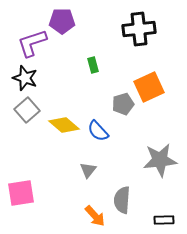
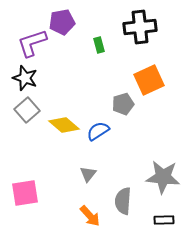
purple pentagon: moved 1 px down; rotated 10 degrees counterclockwise
black cross: moved 1 px right, 2 px up
green rectangle: moved 6 px right, 20 px up
orange square: moved 7 px up
blue semicircle: rotated 100 degrees clockwise
gray star: moved 3 px right, 17 px down; rotated 12 degrees clockwise
gray triangle: moved 4 px down
pink square: moved 4 px right
gray semicircle: moved 1 px right, 1 px down
orange arrow: moved 5 px left
